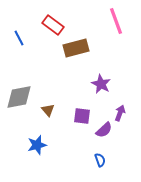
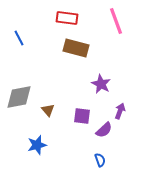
red rectangle: moved 14 px right, 7 px up; rotated 30 degrees counterclockwise
brown rectangle: rotated 30 degrees clockwise
purple arrow: moved 2 px up
